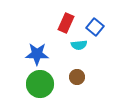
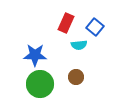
blue star: moved 2 px left, 1 px down
brown circle: moved 1 px left
